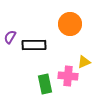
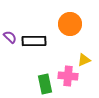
purple semicircle: rotated 104 degrees clockwise
black rectangle: moved 4 px up
yellow triangle: moved 2 px up
